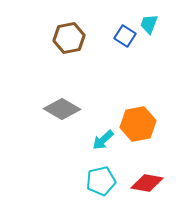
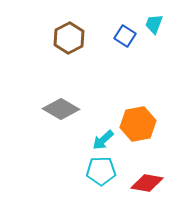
cyan trapezoid: moved 5 px right
brown hexagon: rotated 16 degrees counterclockwise
gray diamond: moved 1 px left
cyan pentagon: moved 10 px up; rotated 12 degrees clockwise
